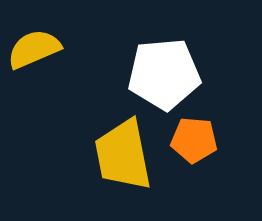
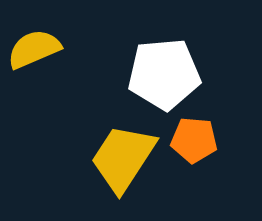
yellow trapezoid: moved 3 px down; rotated 44 degrees clockwise
